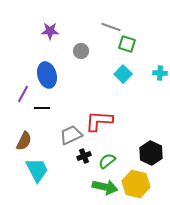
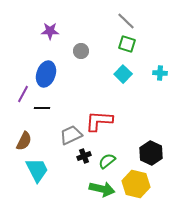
gray line: moved 15 px right, 6 px up; rotated 24 degrees clockwise
blue ellipse: moved 1 px left, 1 px up; rotated 35 degrees clockwise
green arrow: moved 3 px left, 2 px down
